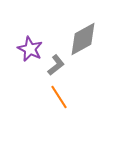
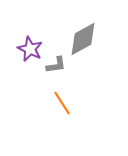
gray L-shape: rotated 30 degrees clockwise
orange line: moved 3 px right, 6 px down
